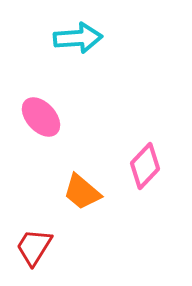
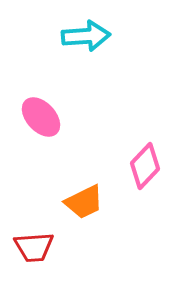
cyan arrow: moved 8 px right, 2 px up
orange trapezoid: moved 2 px right, 10 px down; rotated 66 degrees counterclockwise
red trapezoid: rotated 126 degrees counterclockwise
